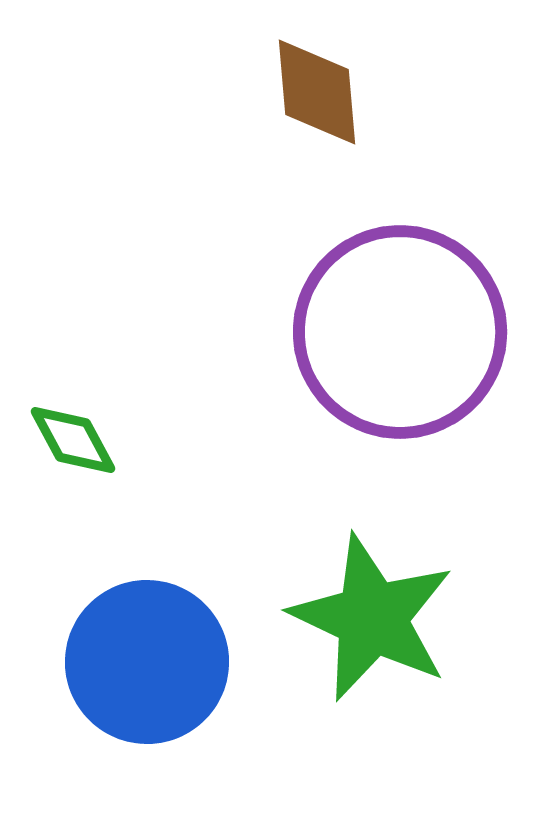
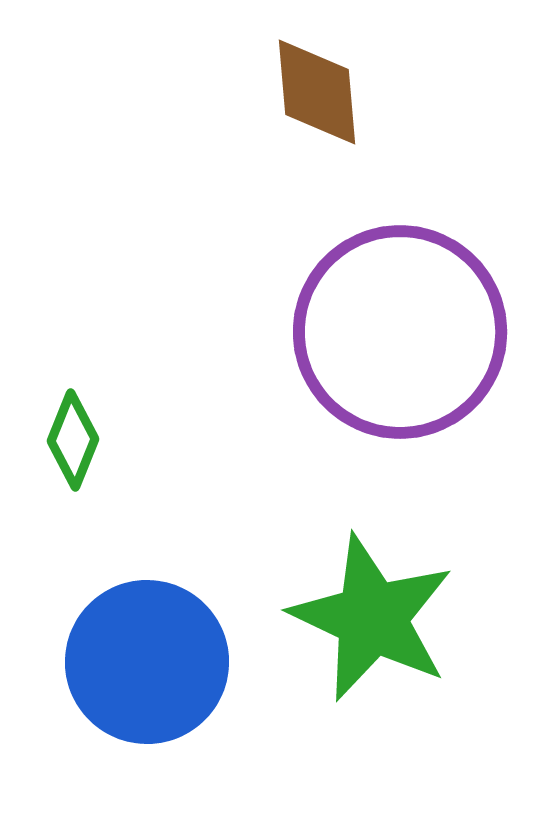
green diamond: rotated 50 degrees clockwise
